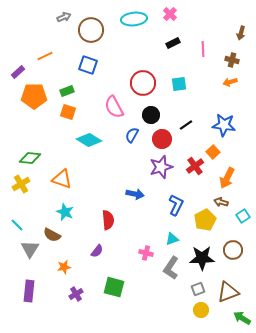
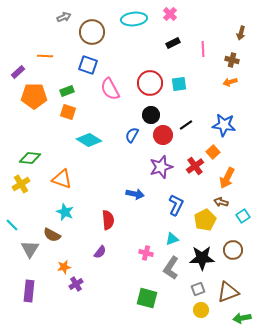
brown circle at (91, 30): moved 1 px right, 2 px down
orange line at (45, 56): rotated 28 degrees clockwise
red circle at (143, 83): moved 7 px right
pink semicircle at (114, 107): moved 4 px left, 18 px up
red circle at (162, 139): moved 1 px right, 4 px up
cyan line at (17, 225): moved 5 px left
purple semicircle at (97, 251): moved 3 px right, 1 px down
green square at (114, 287): moved 33 px right, 11 px down
purple cross at (76, 294): moved 10 px up
green arrow at (242, 318): rotated 42 degrees counterclockwise
